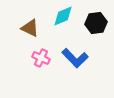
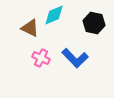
cyan diamond: moved 9 px left, 1 px up
black hexagon: moved 2 px left; rotated 20 degrees clockwise
